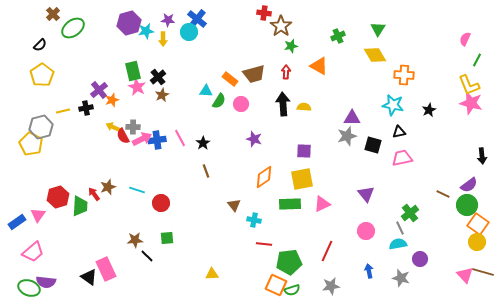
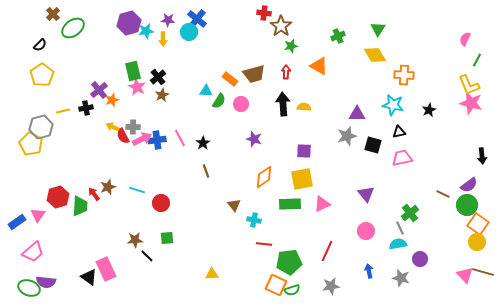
purple triangle at (352, 118): moved 5 px right, 4 px up
